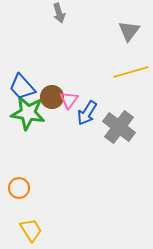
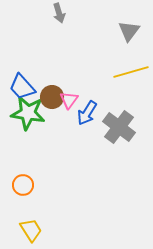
orange circle: moved 4 px right, 3 px up
